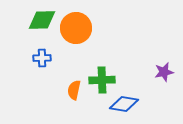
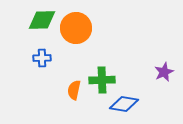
purple star: rotated 12 degrees counterclockwise
